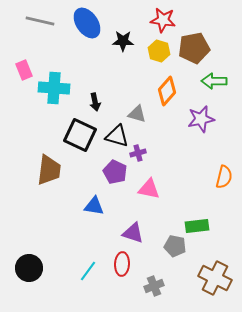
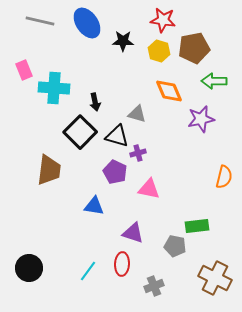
orange diamond: moved 2 px right; rotated 64 degrees counterclockwise
black square: moved 3 px up; rotated 20 degrees clockwise
